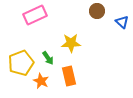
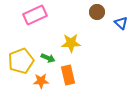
brown circle: moved 1 px down
blue triangle: moved 1 px left, 1 px down
green arrow: rotated 32 degrees counterclockwise
yellow pentagon: moved 2 px up
orange rectangle: moved 1 px left, 1 px up
orange star: rotated 28 degrees counterclockwise
